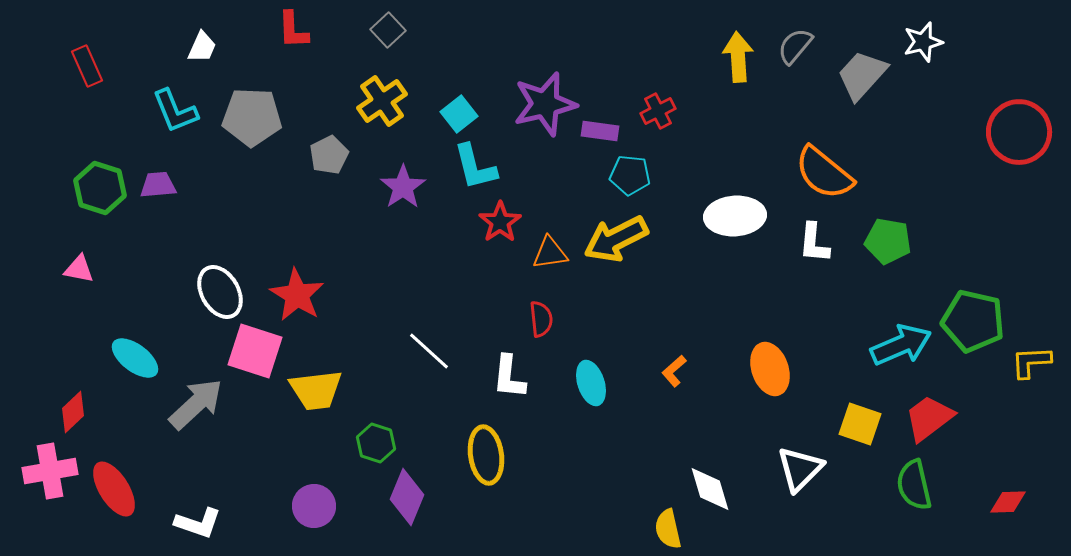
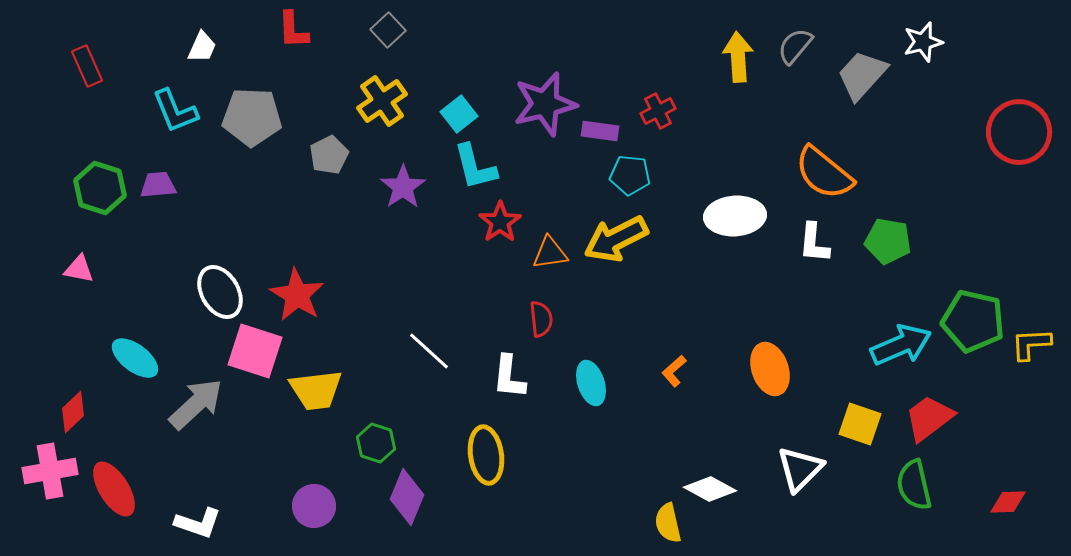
yellow L-shape at (1031, 362): moved 18 px up
white diamond at (710, 489): rotated 45 degrees counterclockwise
yellow semicircle at (668, 529): moved 6 px up
